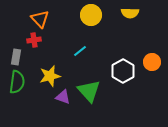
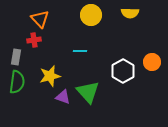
cyan line: rotated 40 degrees clockwise
green triangle: moved 1 px left, 1 px down
